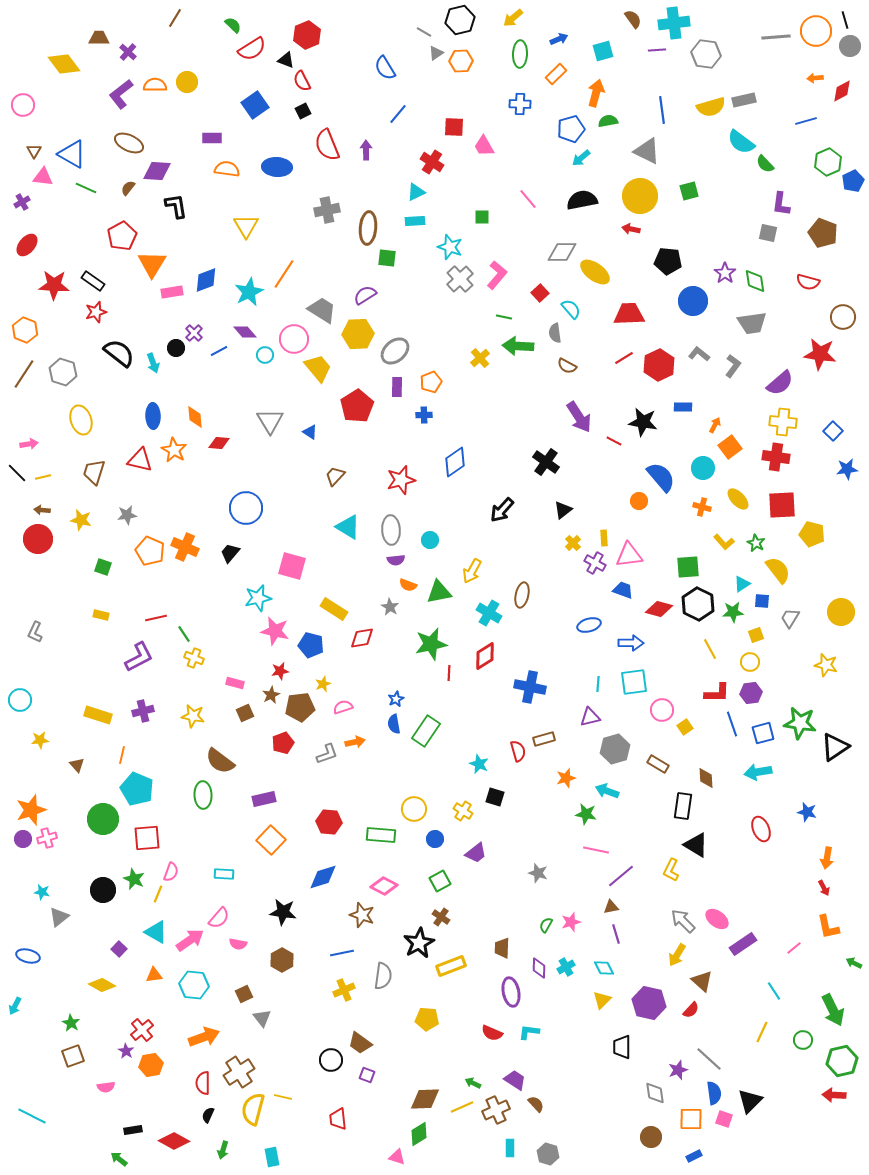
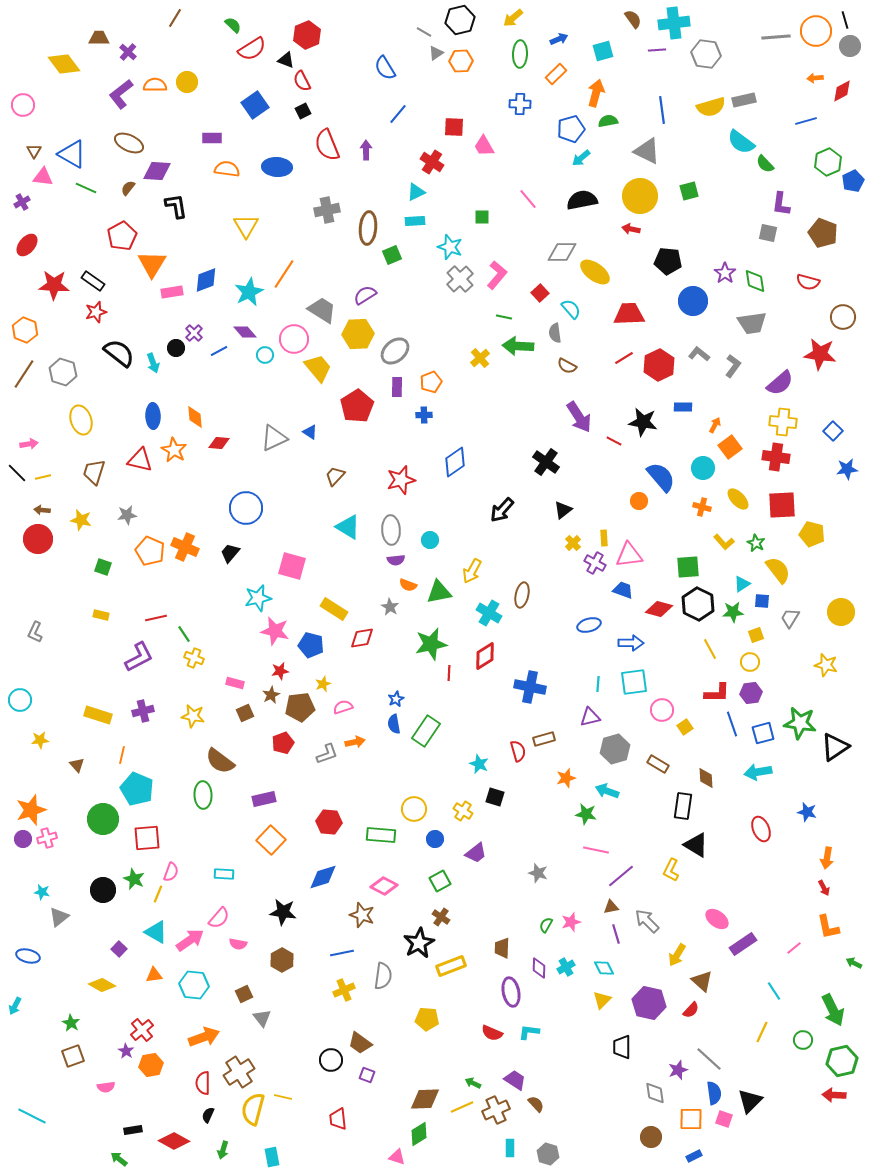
green square at (387, 258): moved 5 px right, 3 px up; rotated 30 degrees counterclockwise
gray triangle at (270, 421): moved 4 px right, 17 px down; rotated 36 degrees clockwise
gray arrow at (683, 921): moved 36 px left
